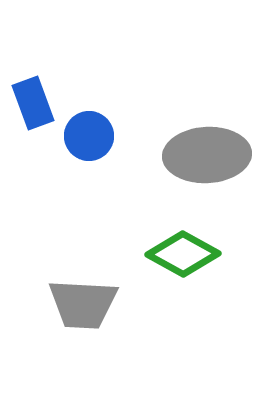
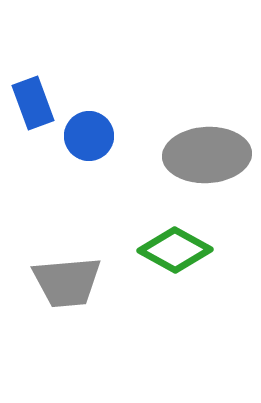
green diamond: moved 8 px left, 4 px up
gray trapezoid: moved 16 px left, 22 px up; rotated 8 degrees counterclockwise
